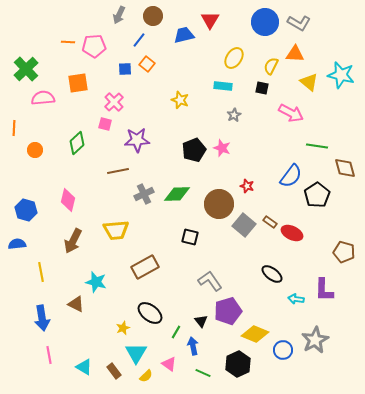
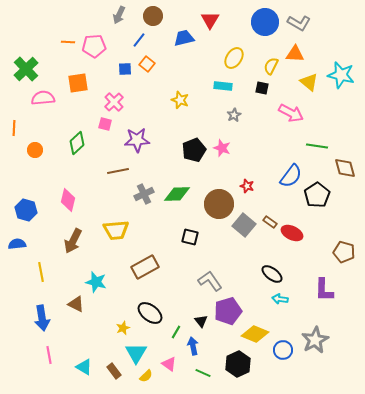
blue trapezoid at (184, 35): moved 3 px down
cyan arrow at (296, 299): moved 16 px left
